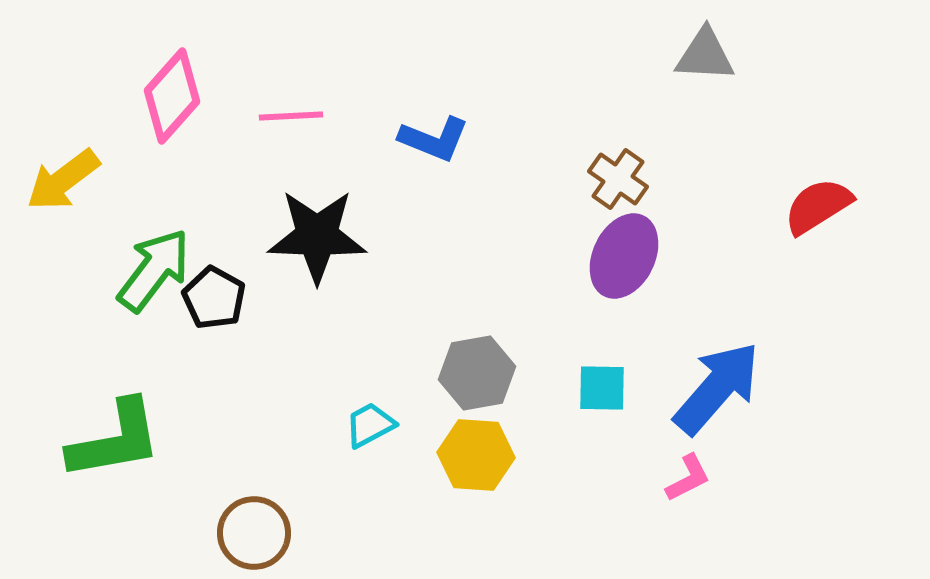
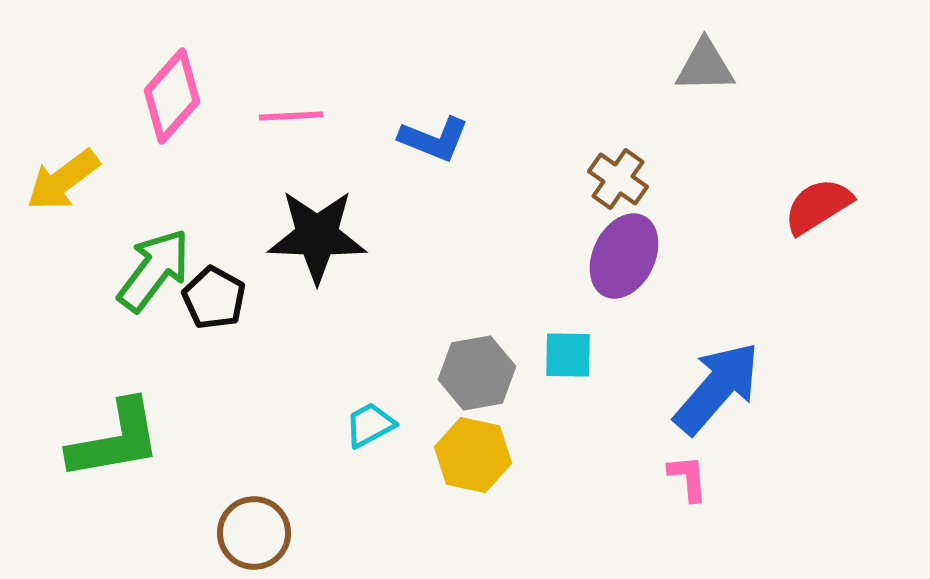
gray triangle: moved 11 px down; rotated 4 degrees counterclockwise
cyan square: moved 34 px left, 33 px up
yellow hexagon: moved 3 px left; rotated 8 degrees clockwise
pink L-shape: rotated 68 degrees counterclockwise
